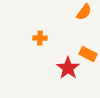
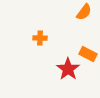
red star: moved 1 px down
